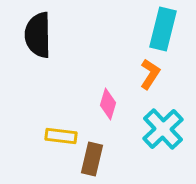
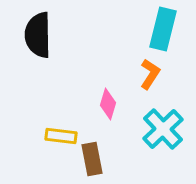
brown rectangle: rotated 24 degrees counterclockwise
